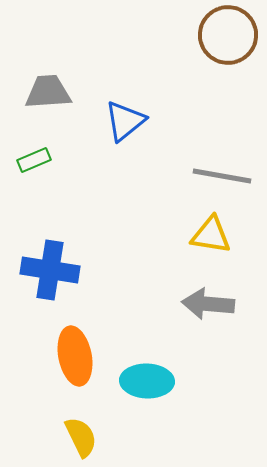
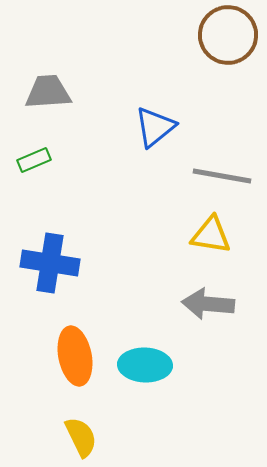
blue triangle: moved 30 px right, 6 px down
blue cross: moved 7 px up
cyan ellipse: moved 2 px left, 16 px up
